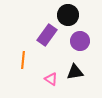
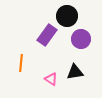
black circle: moved 1 px left, 1 px down
purple circle: moved 1 px right, 2 px up
orange line: moved 2 px left, 3 px down
